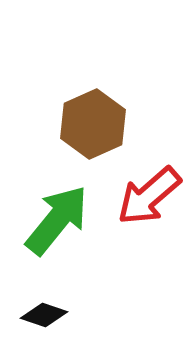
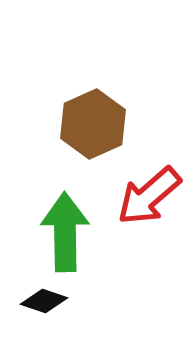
green arrow: moved 8 px right, 12 px down; rotated 40 degrees counterclockwise
black diamond: moved 14 px up
